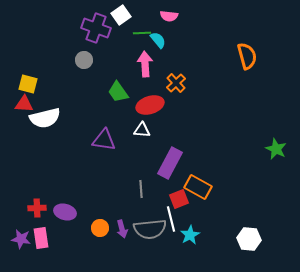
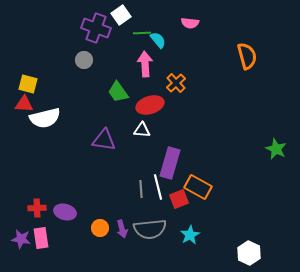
pink semicircle: moved 21 px right, 7 px down
purple rectangle: rotated 12 degrees counterclockwise
white line: moved 13 px left, 32 px up
white hexagon: moved 14 px down; rotated 20 degrees clockwise
